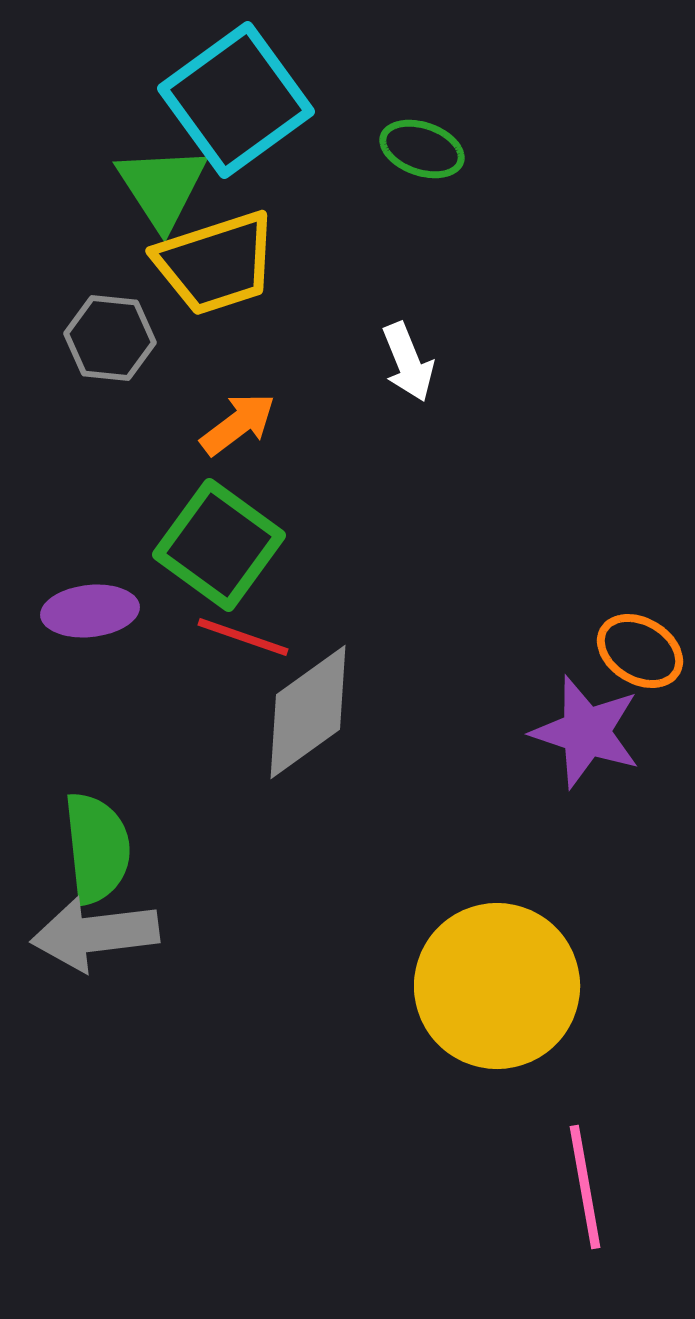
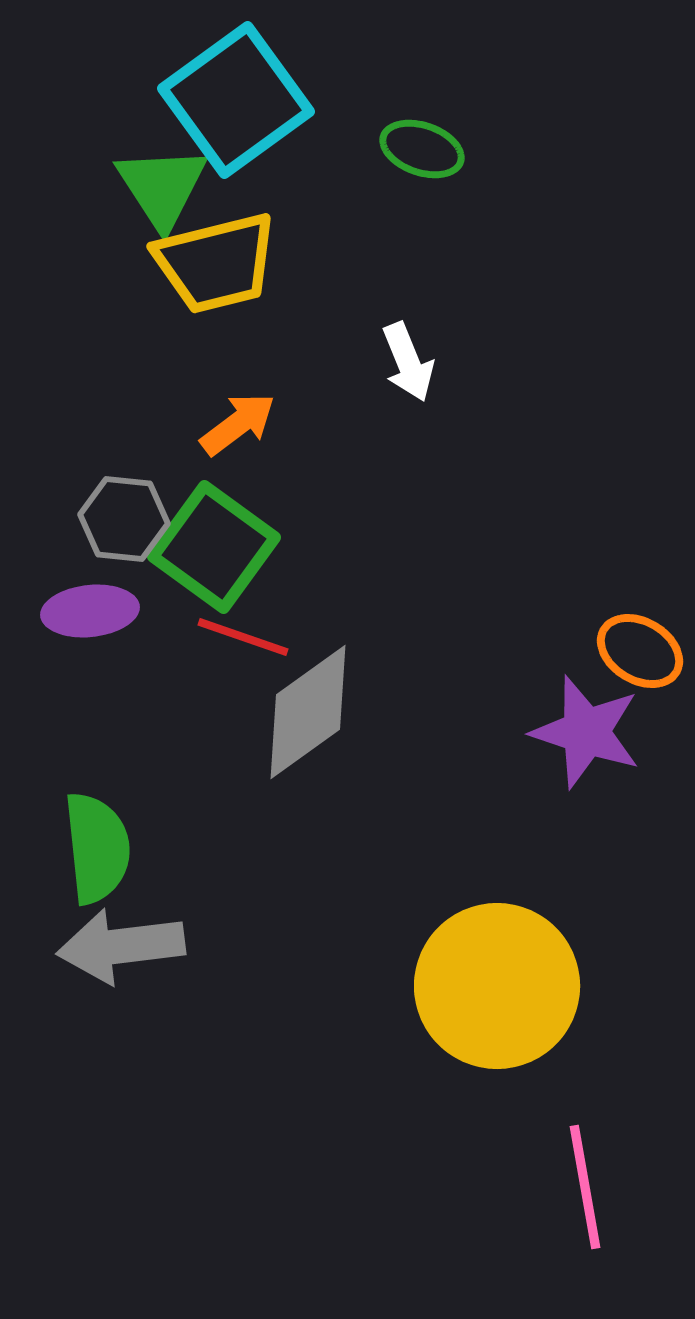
yellow trapezoid: rotated 4 degrees clockwise
gray hexagon: moved 14 px right, 181 px down
green square: moved 5 px left, 2 px down
gray arrow: moved 26 px right, 12 px down
